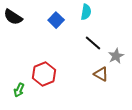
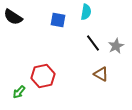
blue square: moved 2 px right; rotated 35 degrees counterclockwise
black line: rotated 12 degrees clockwise
gray star: moved 10 px up
red hexagon: moved 1 px left, 2 px down; rotated 10 degrees clockwise
green arrow: moved 2 px down; rotated 16 degrees clockwise
